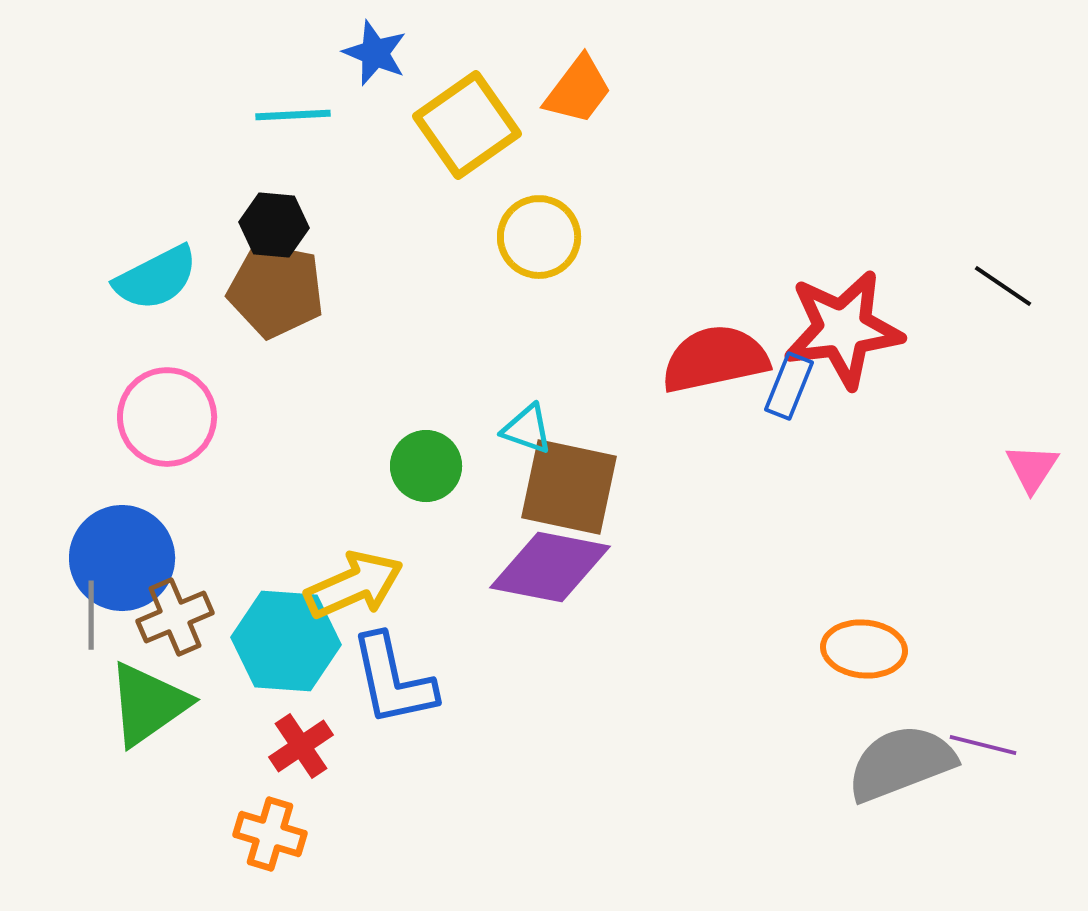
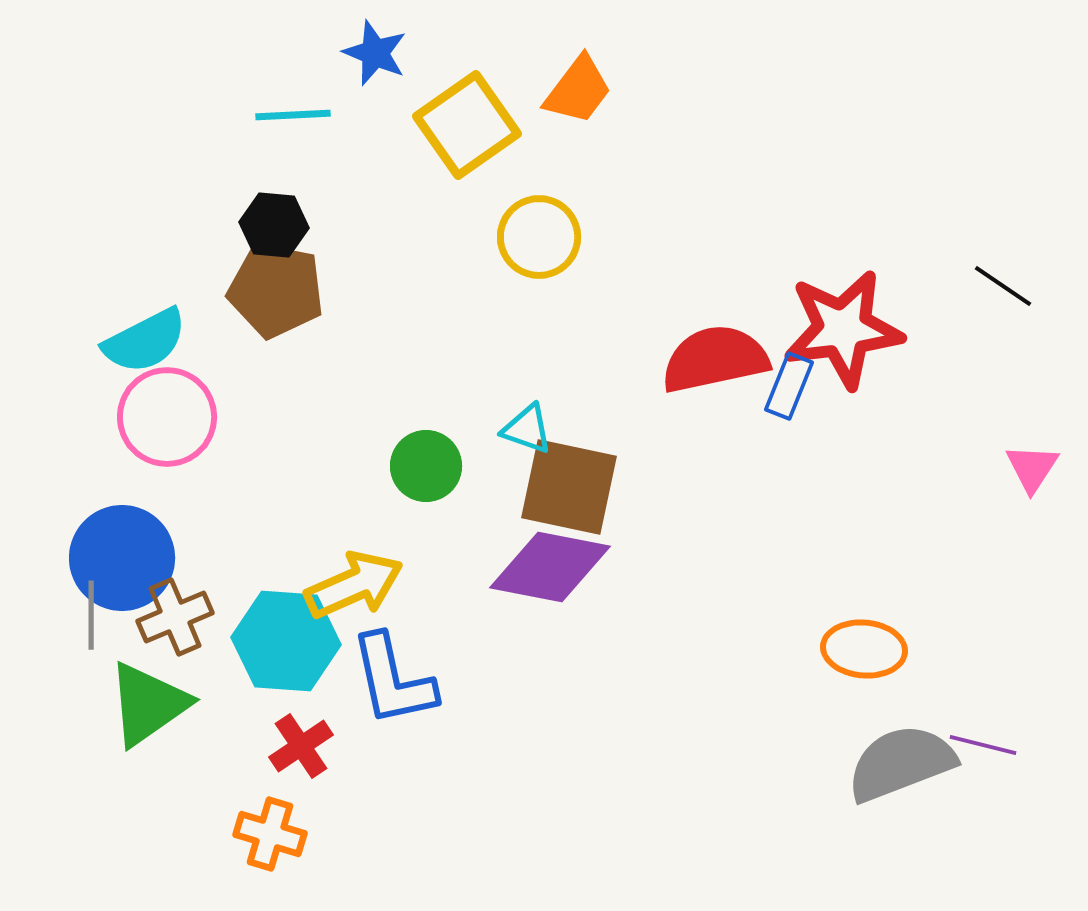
cyan semicircle: moved 11 px left, 63 px down
